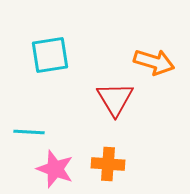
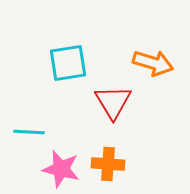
cyan square: moved 18 px right, 8 px down
orange arrow: moved 1 px left, 1 px down
red triangle: moved 2 px left, 3 px down
pink star: moved 6 px right; rotated 6 degrees counterclockwise
